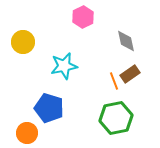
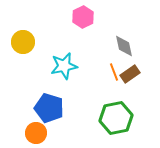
gray diamond: moved 2 px left, 5 px down
orange line: moved 9 px up
orange circle: moved 9 px right
